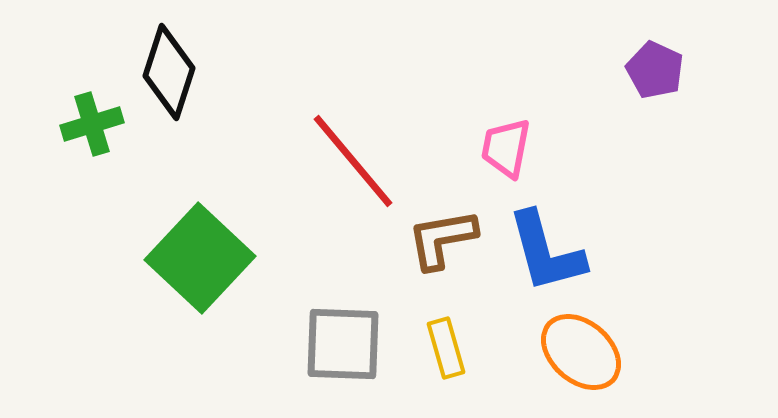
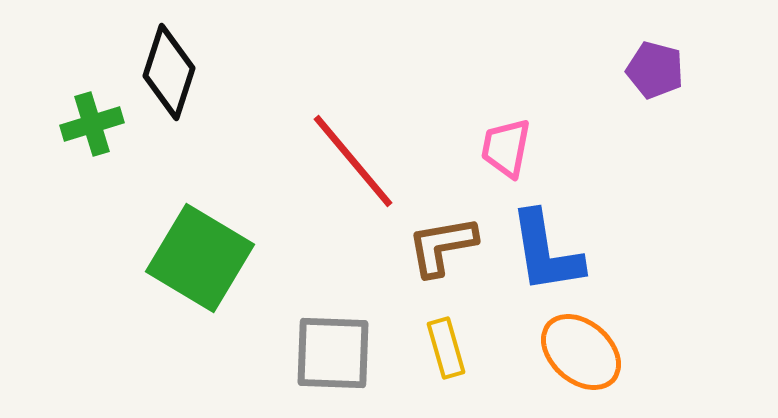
purple pentagon: rotated 10 degrees counterclockwise
brown L-shape: moved 7 px down
blue L-shape: rotated 6 degrees clockwise
green square: rotated 12 degrees counterclockwise
gray square: moved 10 px left, 9 px down
